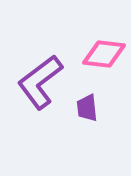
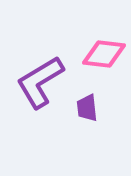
purple L-shape: rotated 6 degrees clockwise
